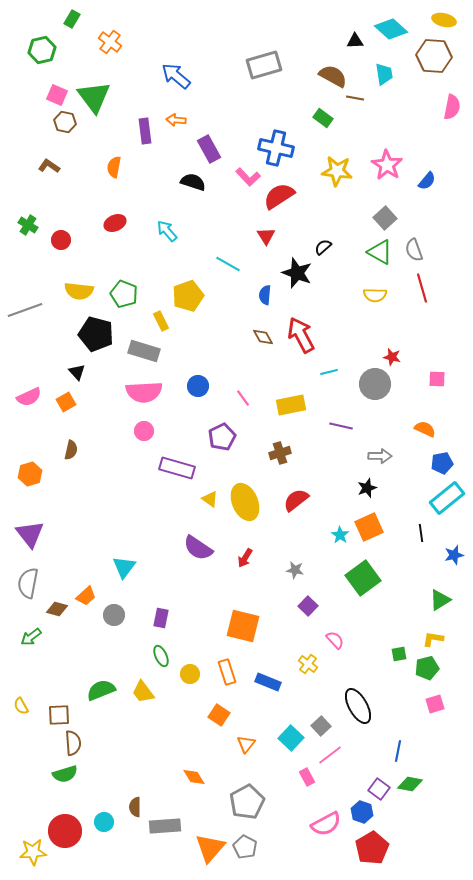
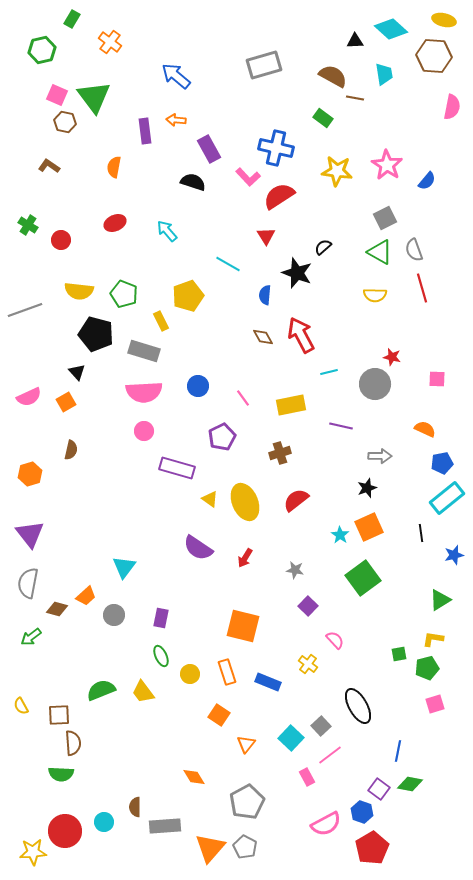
gray square at (385, 218): rotated 15 degrees clockwise
green semicircle at (65, 774): moved 4 px left; rotated 20 degrees clockwise
